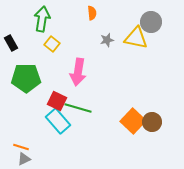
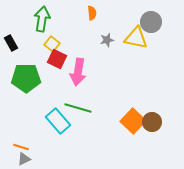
red square: moved 42 px up
